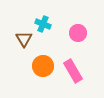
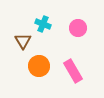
pink circle: moved 5 px up
brown triangle: moved 1 px left, 2 px down
orange circle: moved 4 px left
